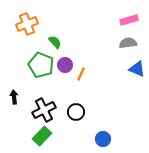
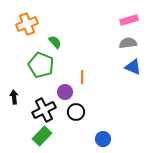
purple circle: moved 27 px down
blue triangle: moved 4 px left, 2 px up
orange line: moved 1 px right, 3 px down; rotated 24 degrees counterclockwise
